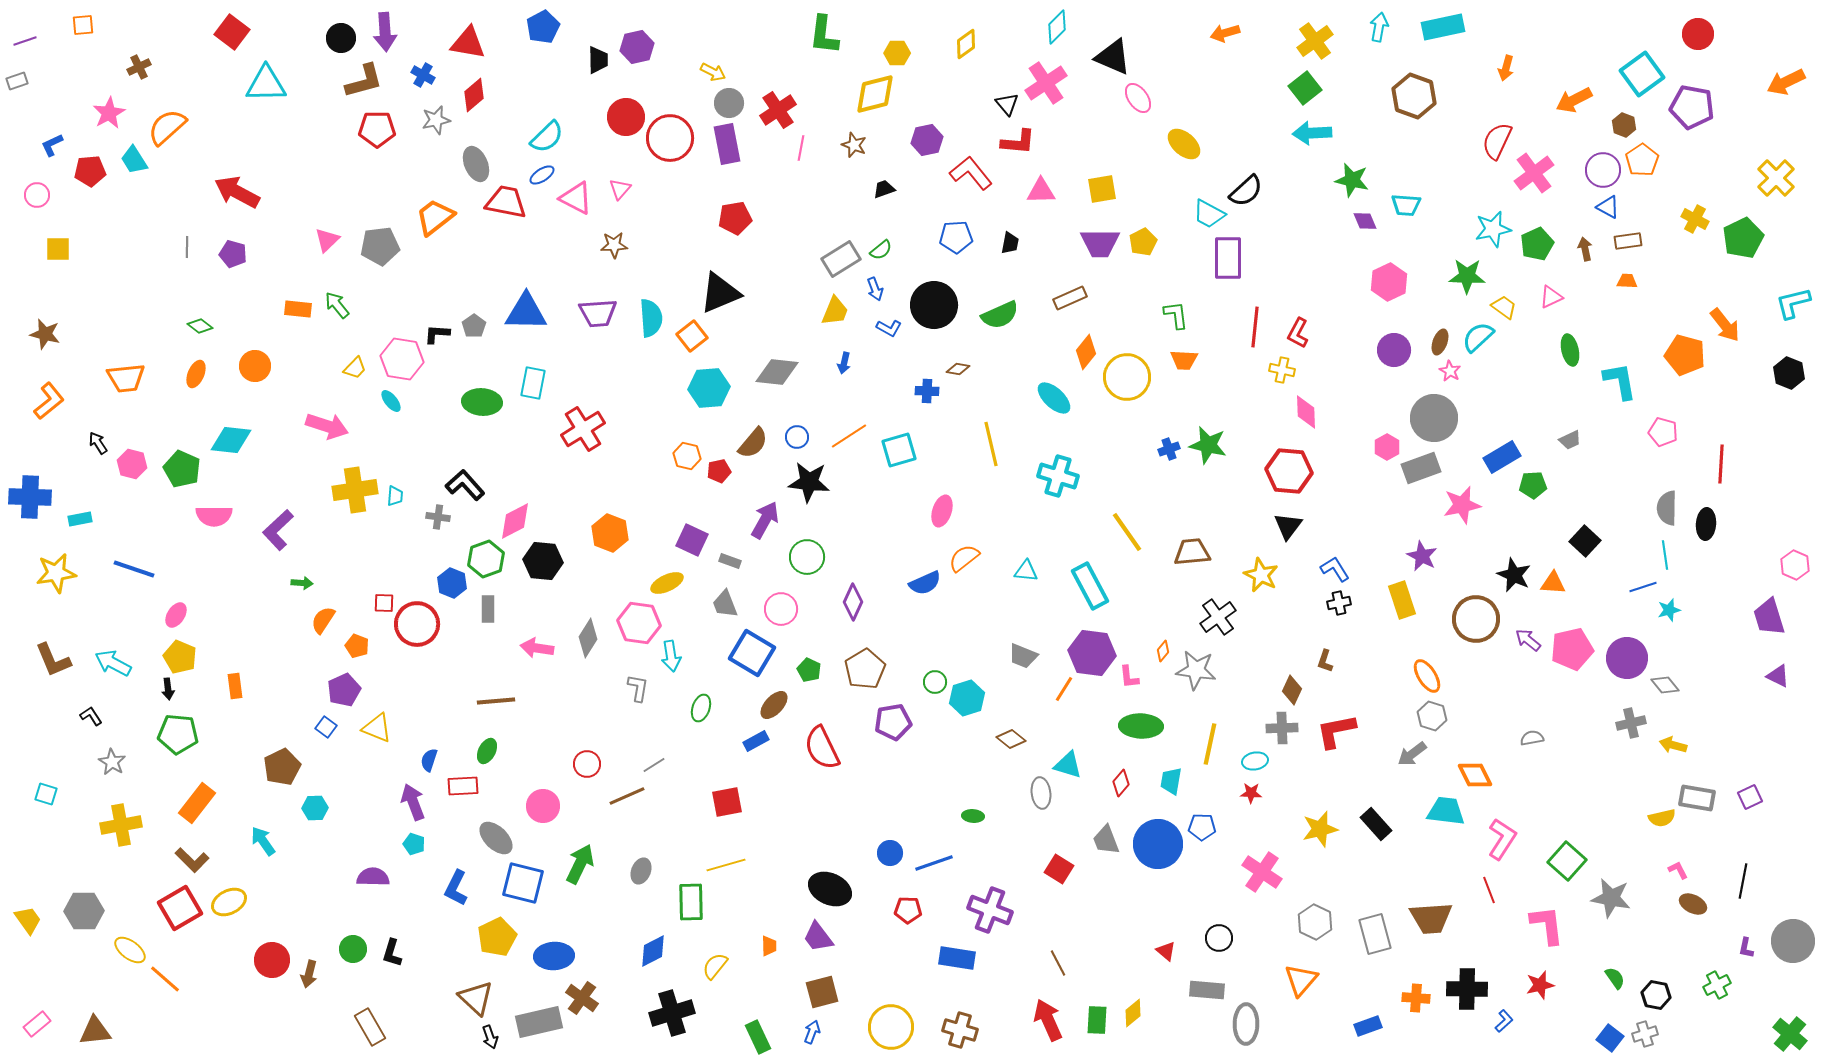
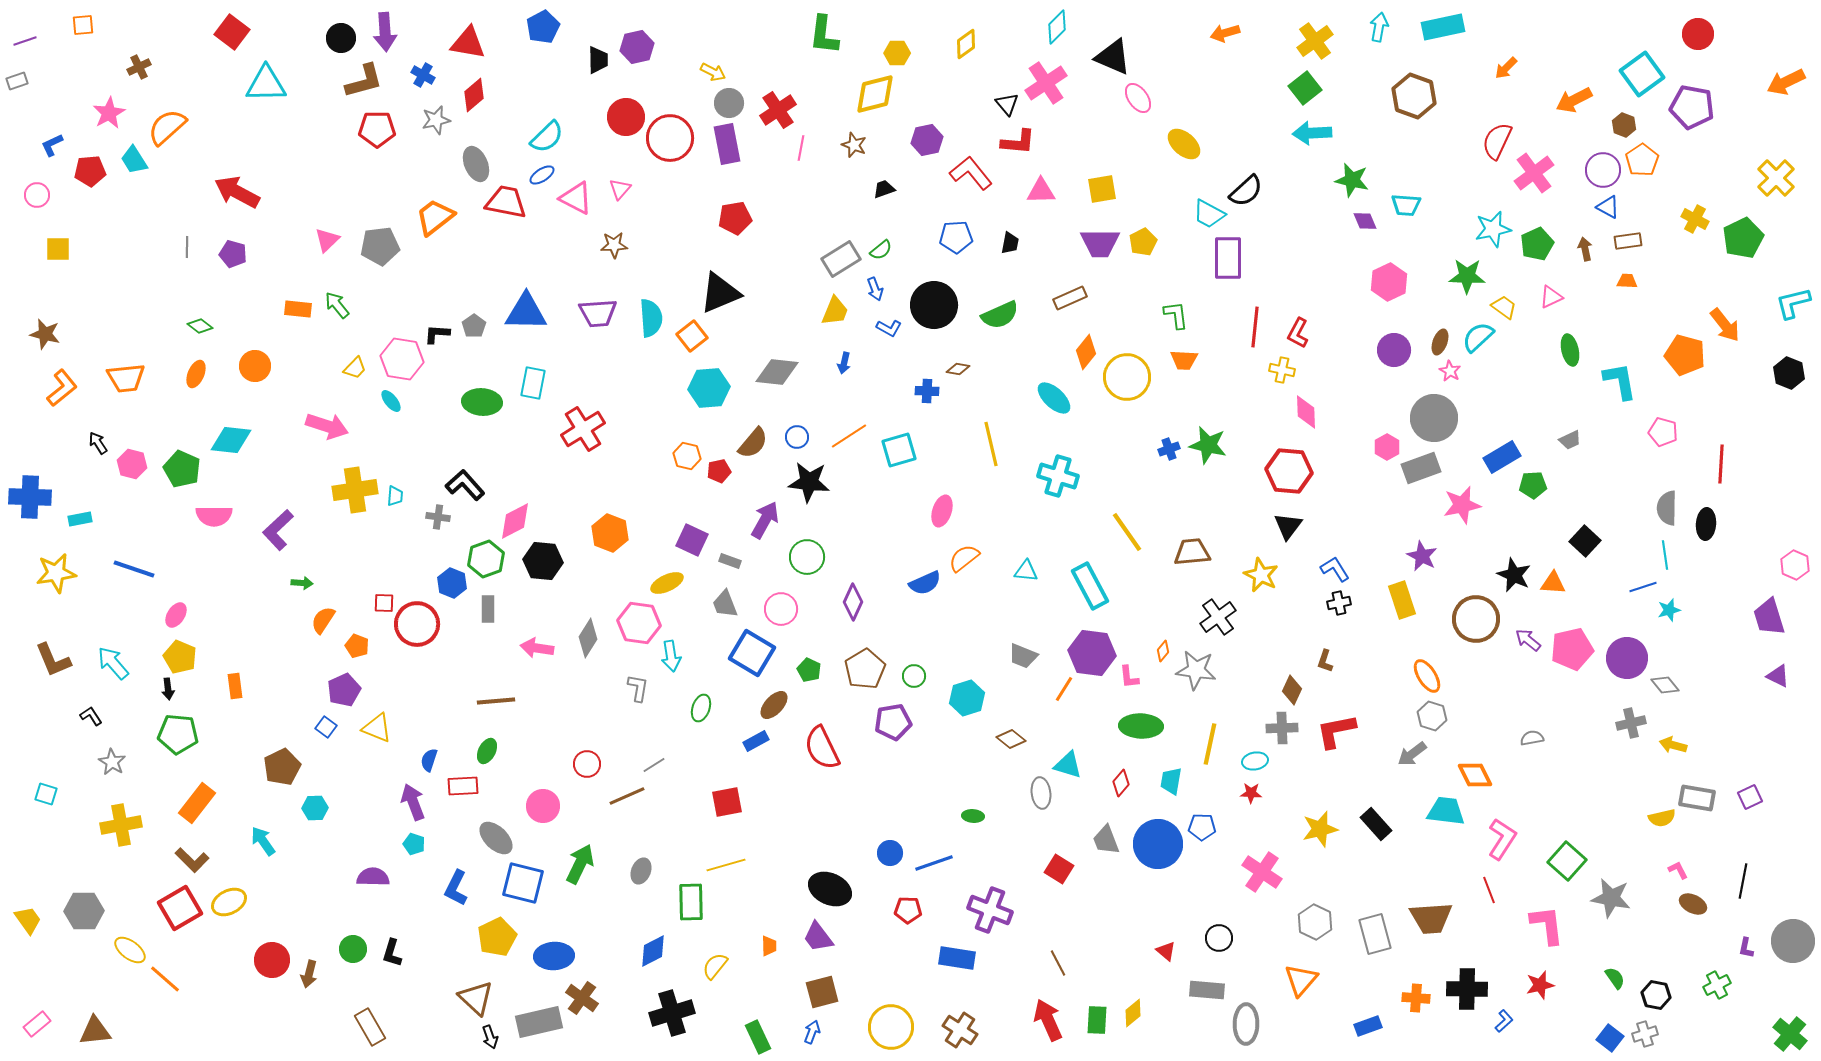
orange arrow at (1506, 68): rotated 30 degrees clockwise
orange L-shape at (49, 401): moved 13 px right, 13 px up
cyan arrow at (113, 663): rotated 21 degrees clockwise
green circle at (935, 682): moved 21 px left, 6 px up
brown cross at (960, 1030): rotated 16 degrees clockwise
